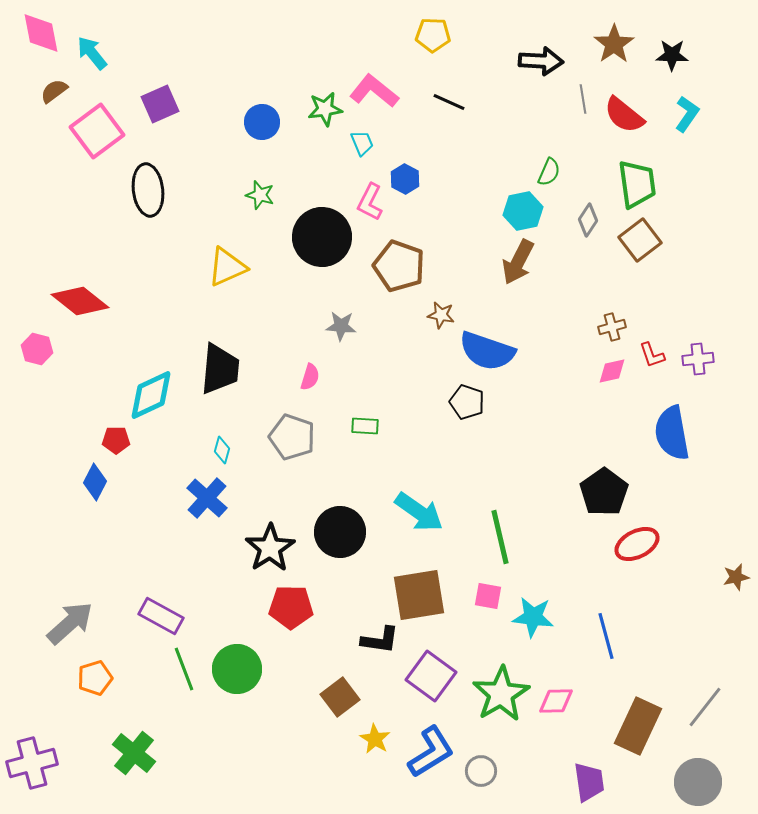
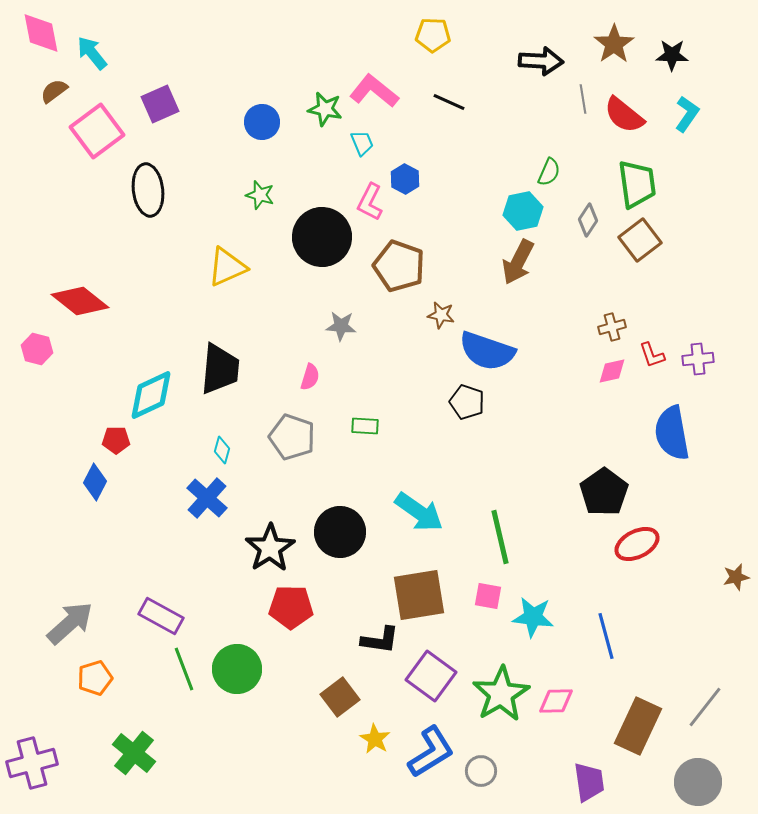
green star at (325, 109): rotated 20 degrees clockwise
